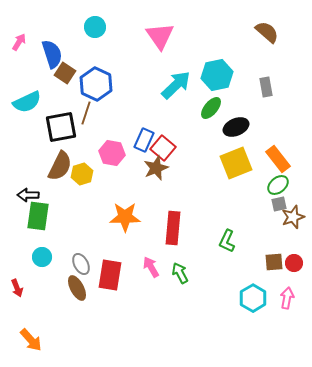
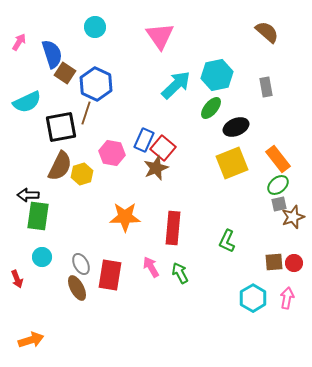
yellow square at (236, 163): moved 4 px left
red arrow at (17, 288): moved 9 px up
orange arrow at (31, 340): rotated 65 degrees counterclockwise
